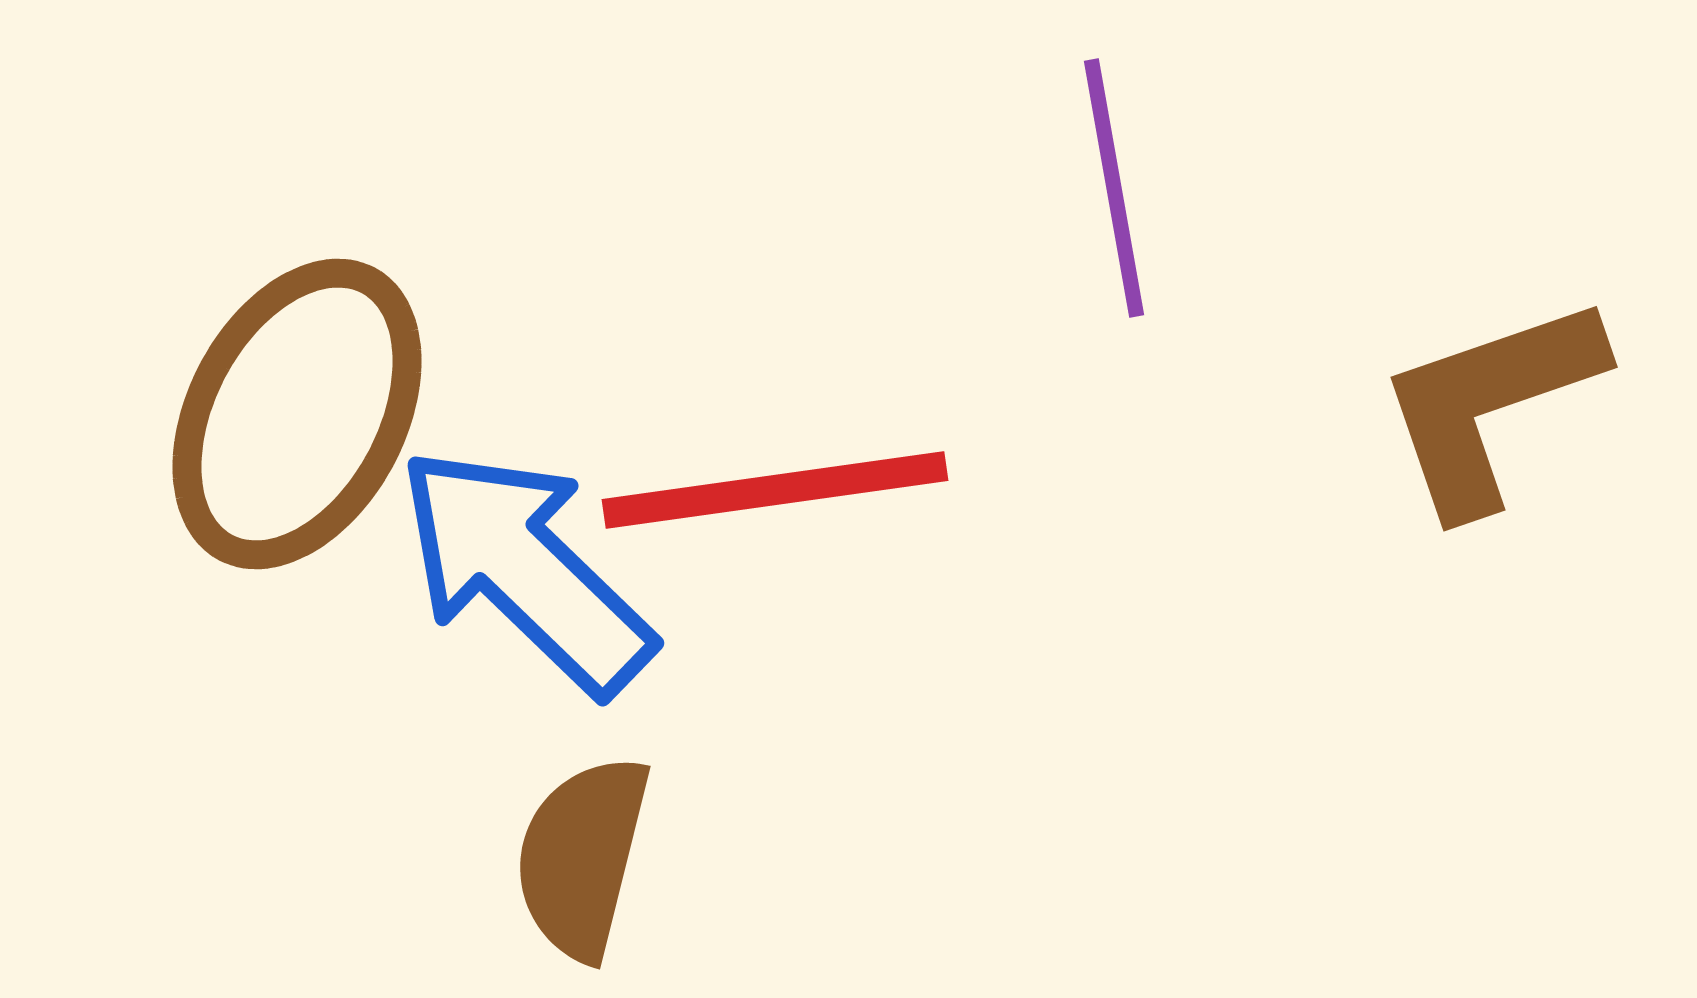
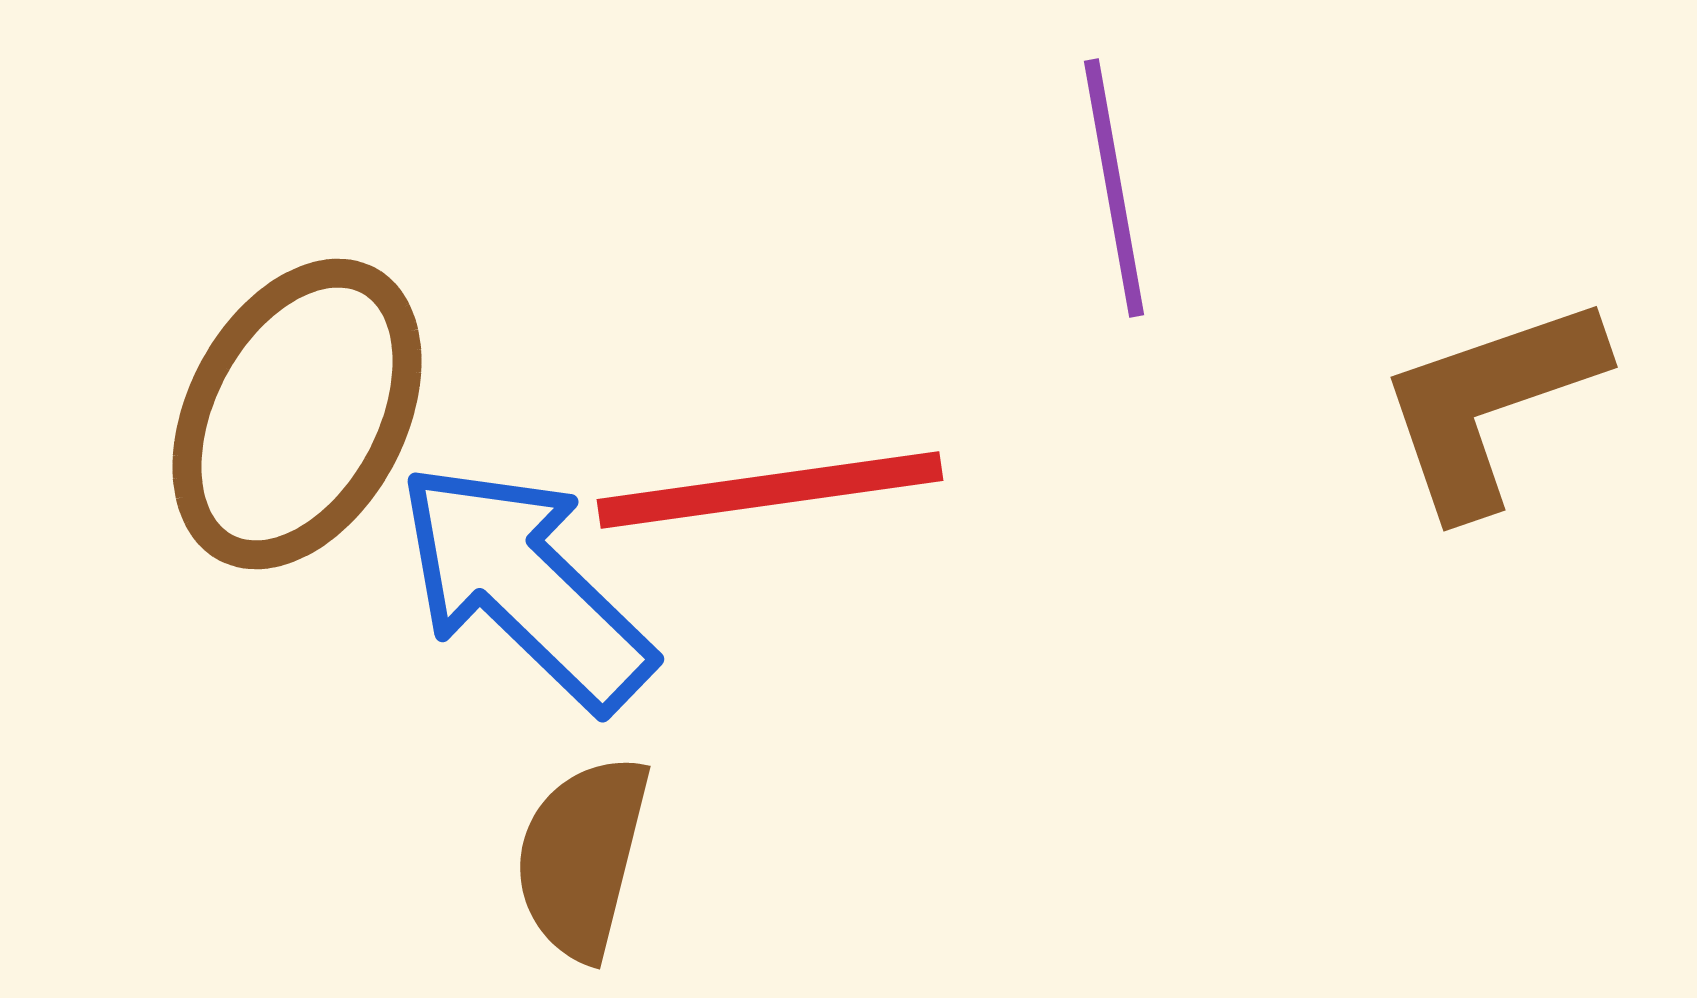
red line: moved 5 px left
blue arrow: moved 16 px down
